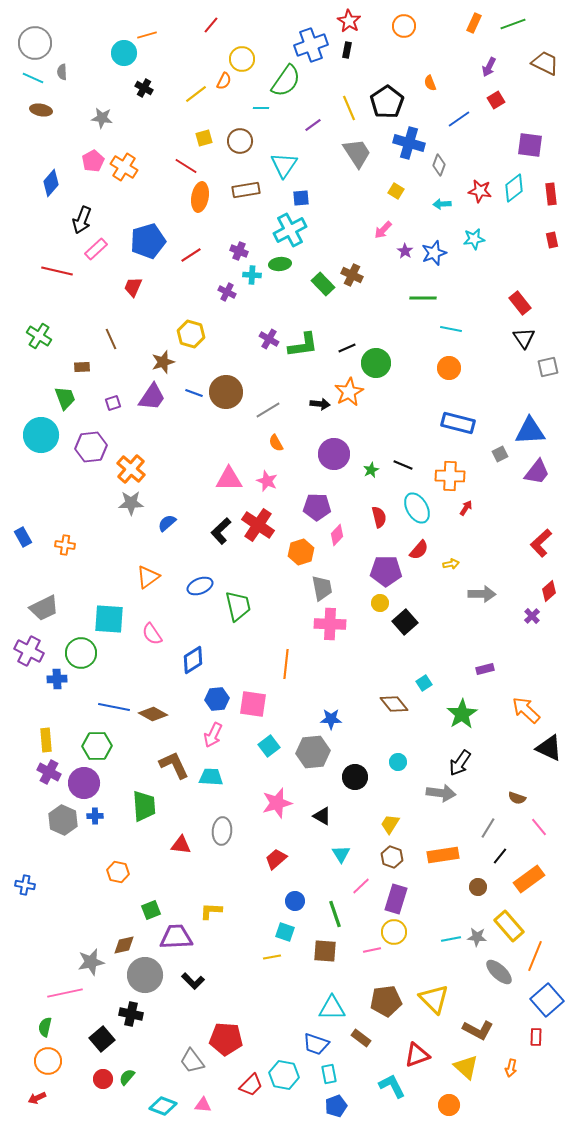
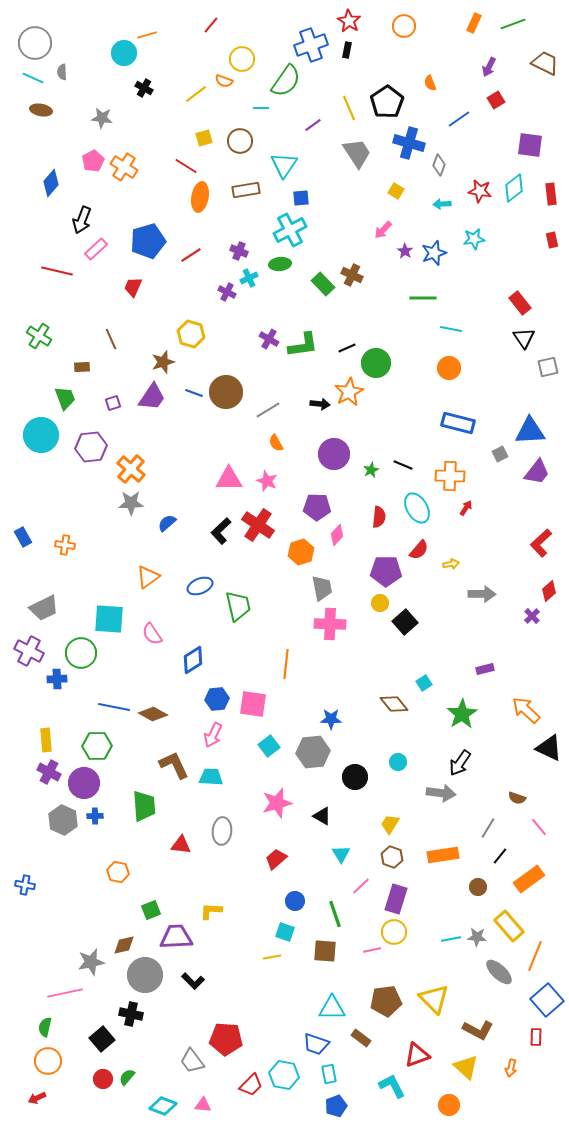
orange semicircle at (224, 81): rotated 84 degrees clockwise
cyan cross at (252, 275): moved 3 px left, 3 px down; rotated 30 degrees counterclockwise
red semicircle at (379, 517): rotated 20 degrees clockwise
